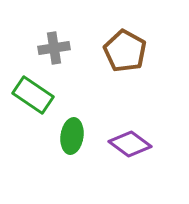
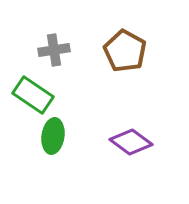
gray cross: moved 2 px down
green ellipse: moved 19 px left
purple diamond: moved 1 px right, 2 px up
